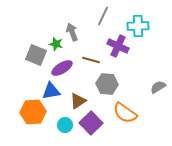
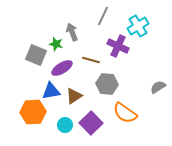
cyan cross: rotated 30 degrees counterclockwise
brown triangle: moved 4 px left, 5 px up
